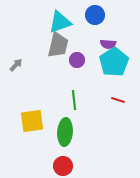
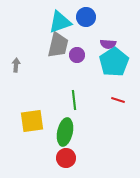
blue circle: moved 9 px left, 2 px down
purple circle: moved 5 px up
gray arrow: rotated 40 degrees counterclockwise
green ellipse: rotated 8 degrees clockwise
red circle: moved 3 px right, 8 px up
